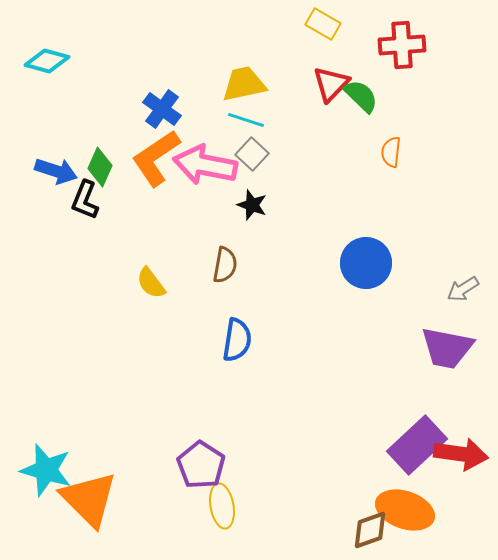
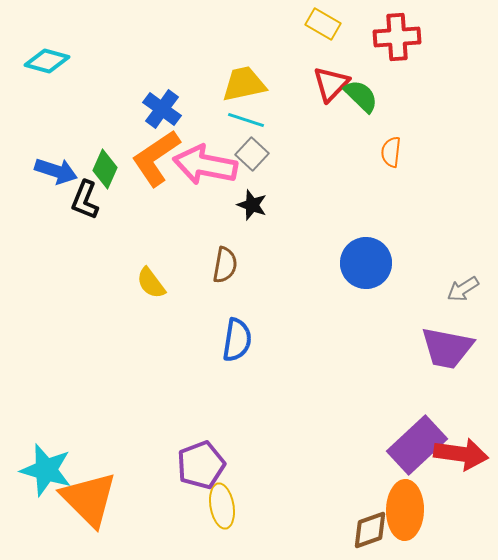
red cross: moved 5 px left, 8 px up
green diamond: moved 5 px right, 2 px down
purple pentagon: rotated 18 degrees clockwise
orange ellipse: rotated 72 degrees clockwise
